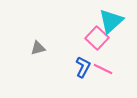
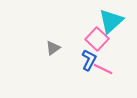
pink square: moved 1 px down
gray triangle: moved 15 px right; rotated 21 degrees counterclockwise
blue L-shape: moved 6 px right, 7 px up
